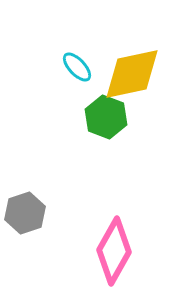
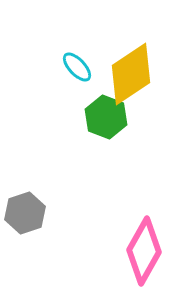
yellow diamond: moved 1 px left; rotated 22 degrees counterclockwise
pink diamond: moved 30 px right
